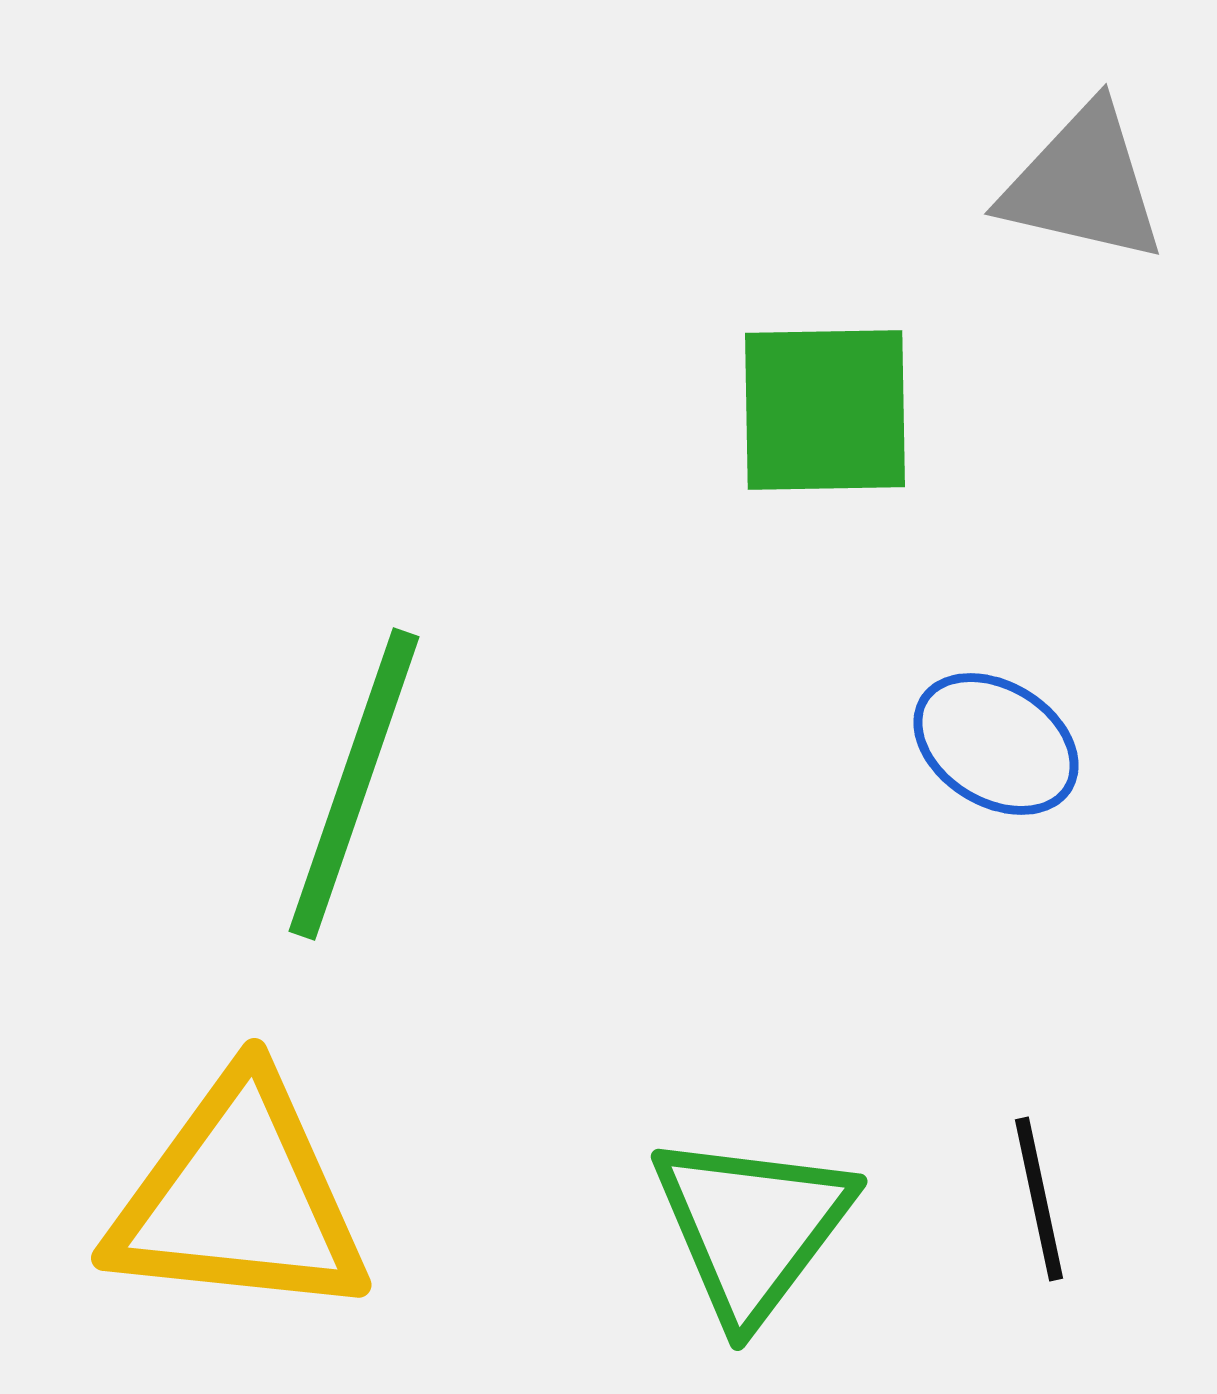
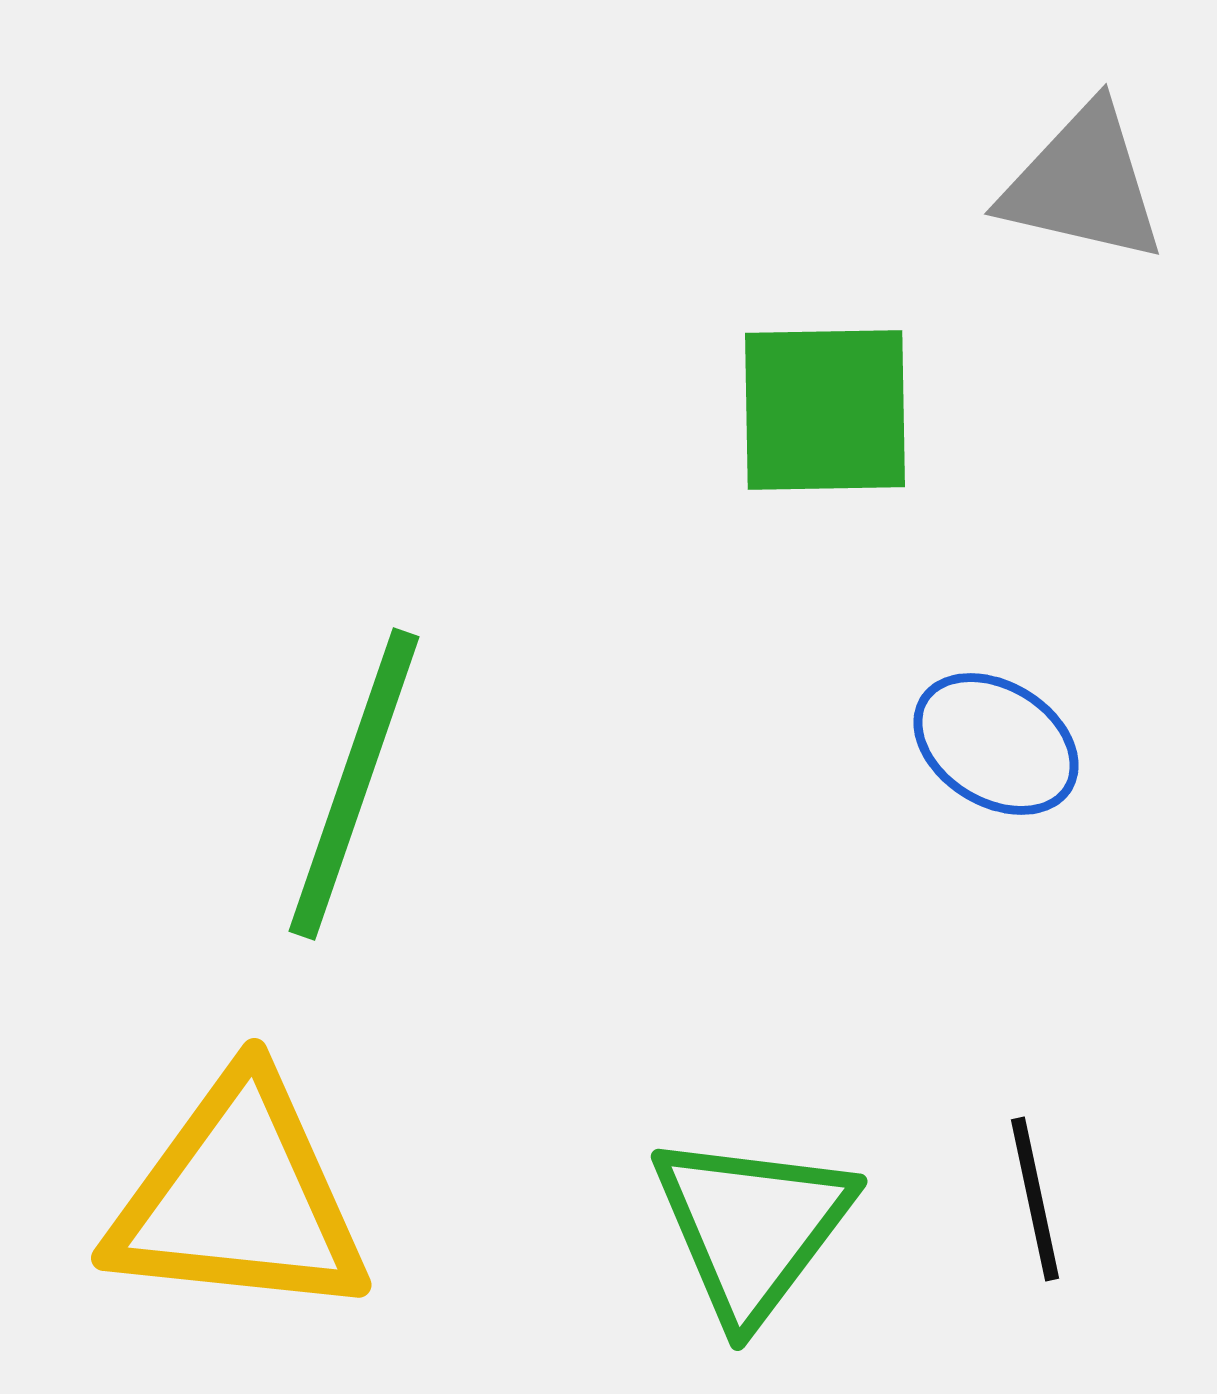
black line: moved 4 px left
